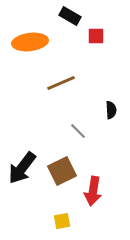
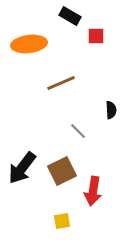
orange ellipse: moved 1 px left, 2 px down
